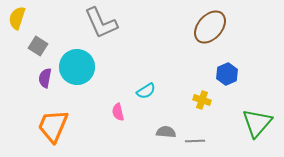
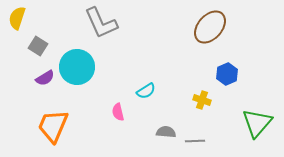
purple semicircle: rotated 132 degrees counterclockwise
